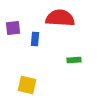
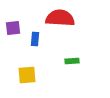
green rectangle: moved 2 px left, 1 px down
yellow square: moved 10 px up; rotated 18 degrees counterclockwise
